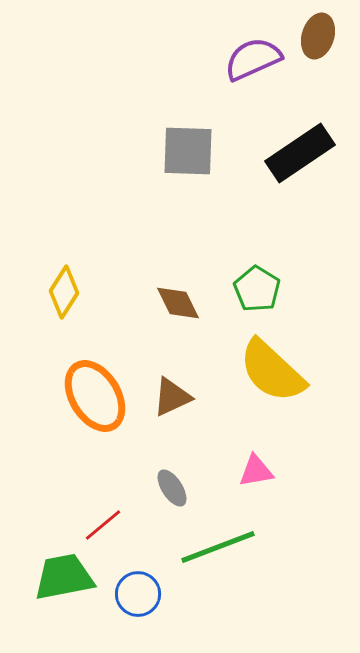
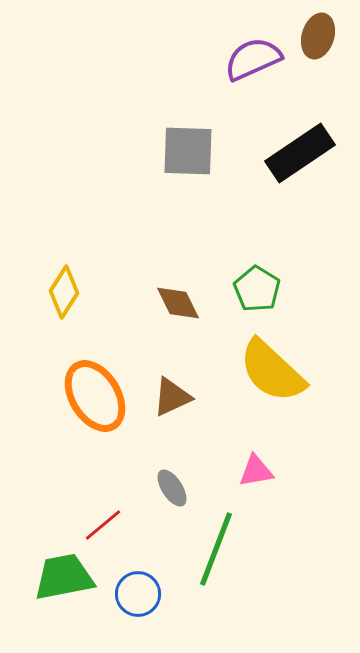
green line: moved 2 px left, 2 px down; rotated 48 degrees counterclockwise
